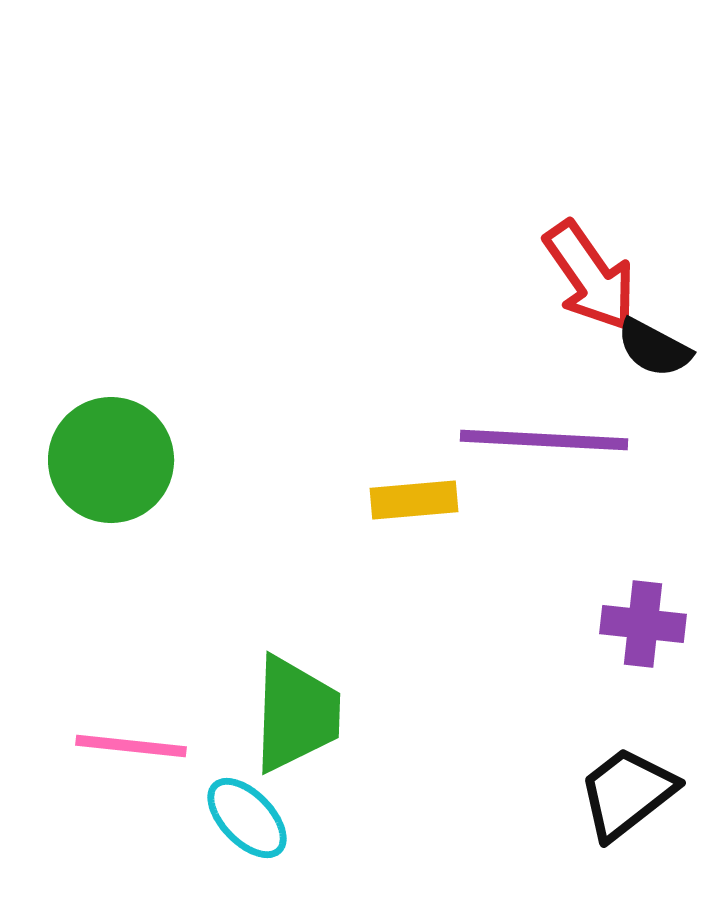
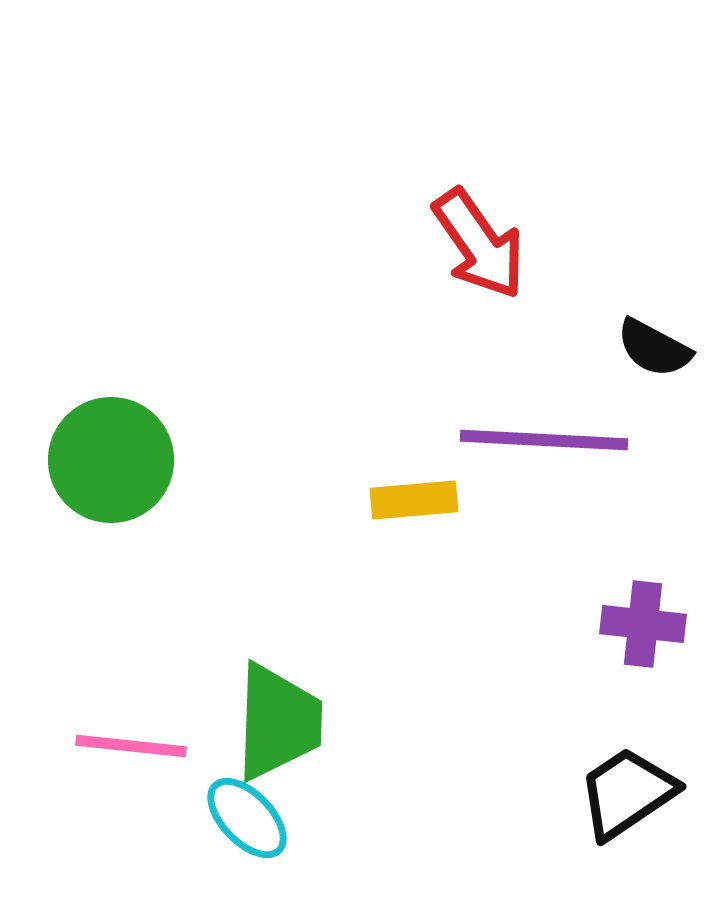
red arrow: moved 111 px left, 32 px up
green trapezoid: moved 18 px left, 8 px down
black trapezoid: rotated 4 degrees clockwise
